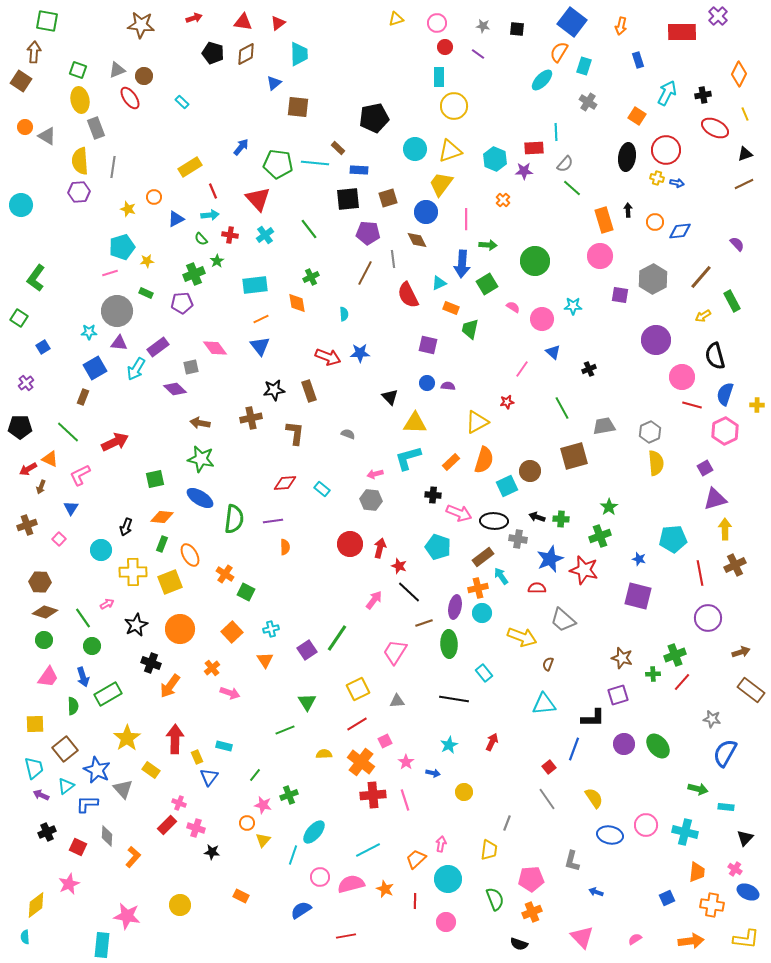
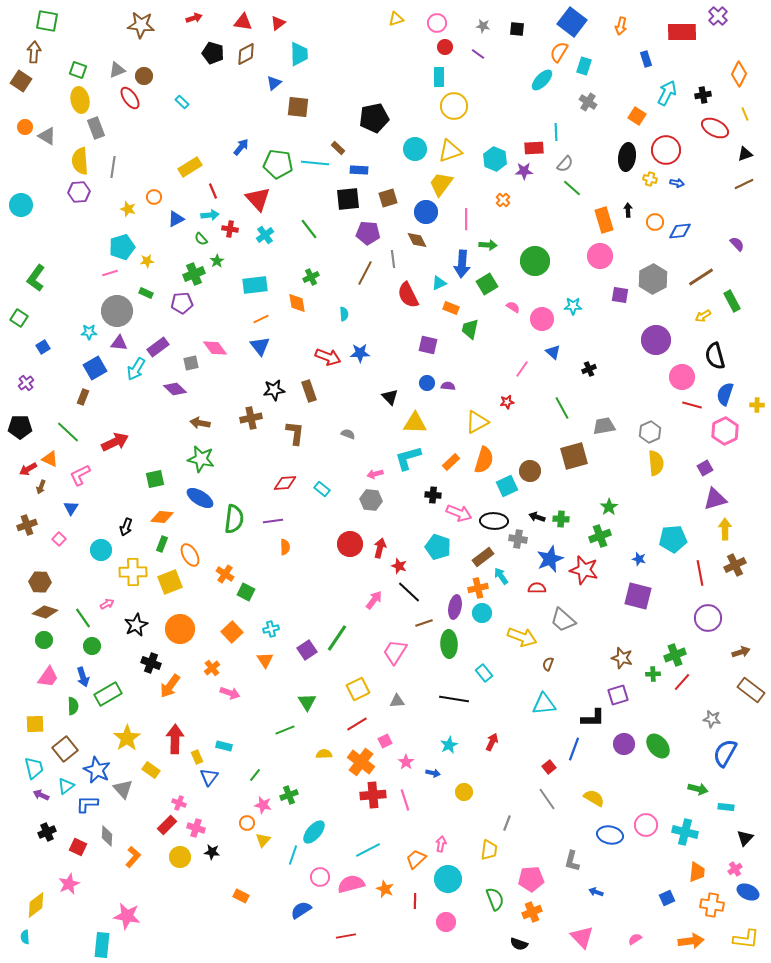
blue rectangle at (638, 60): moved 8 px right, 1 px up
yellow cross at (657, 178): moved 7 px left, 1 px down
red cross at (230, 235): moved 6 px up
brown line at (701, 277): rotated 16 degrees clockwise
gray square at (191, 367): moved 4 px up
yellow semicircle at (594, 798): rotated 25 degrees counterclockwise
pink cross at (735, 869): rotated 24 degrees clockwise
yellow circle at (180, 905): moved 48 px up
